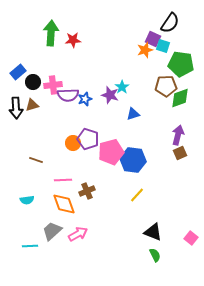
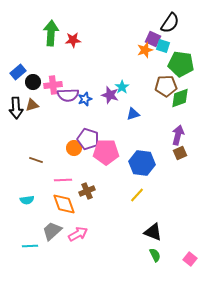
orange circle: moved 1 px right, 5 px down
pink pentagon: moved 5 px left; rotated 15 degrees clockwise
blue hexagon: moved 9 px right, 3 px down
pink square: moved 1 px left, 21 px down
